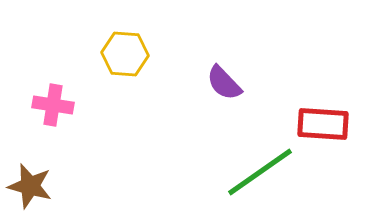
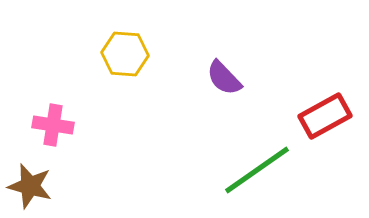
purple semicircle: moved 5 px up
pink cross: moved 20 px down
red rectangle: moved 2 px right, 8 px up; rotated 33 degrees counterclockwise
green line: moved 3 px left, 2 px up
